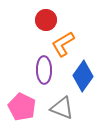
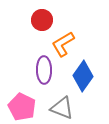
red circle: moved 4 px left
